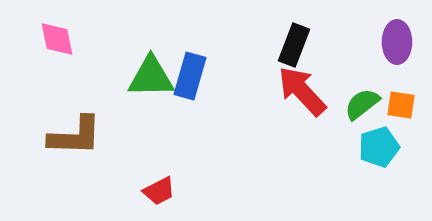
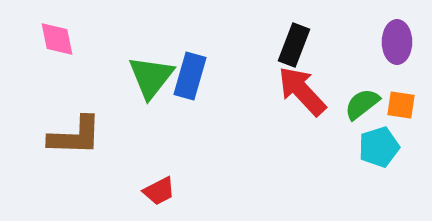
green triangle: rotated 51 degrees counterclockwise
